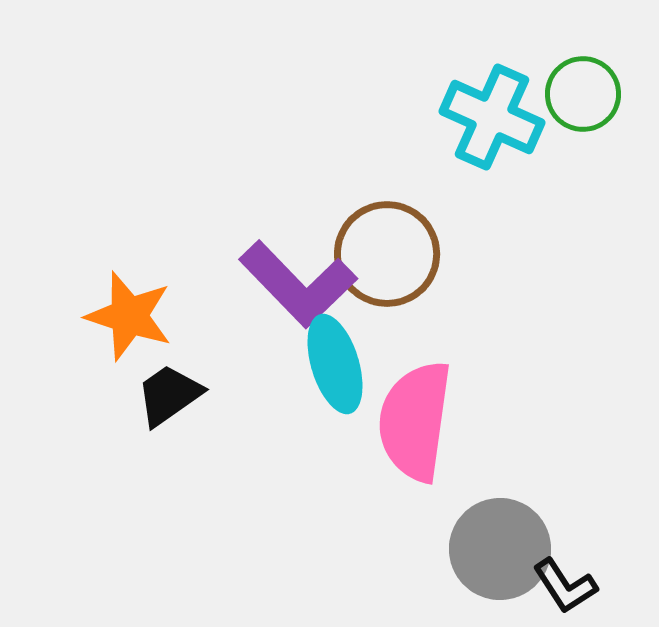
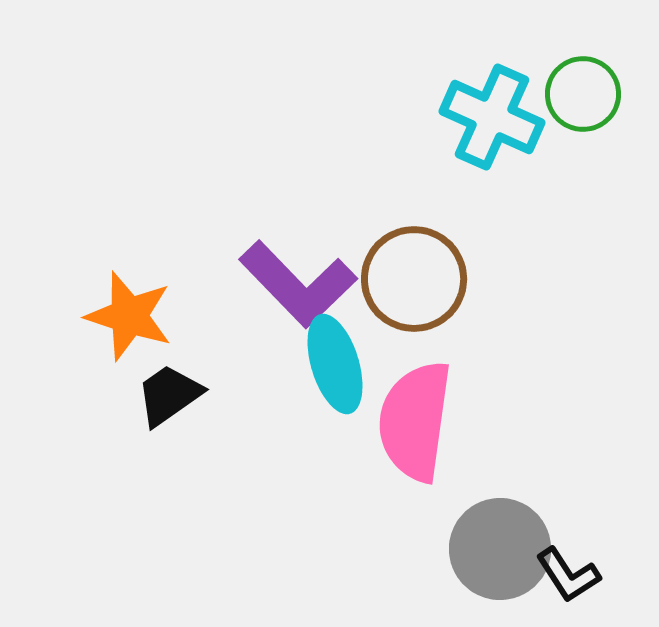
brown circle: moved 27 px right, 25 px down
black L-shape: moved 3 px right, 11 px up
